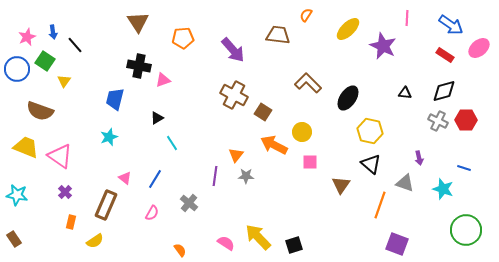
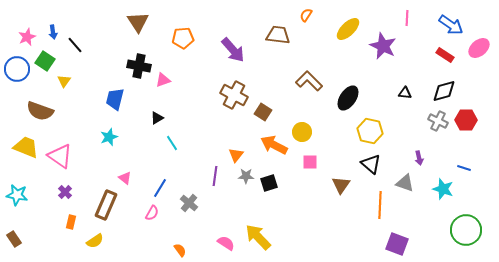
brown L-shape at (308, 83): moved 1 px right, 2 px up
blue line at (155, 179): moved 5 px right, 9 px down
orange line at (380, 205): rotated 16 degrees counterclockwise
black square at (294, 245): moved 25 px left, 62 px up
